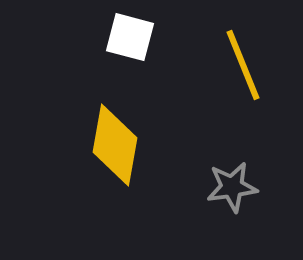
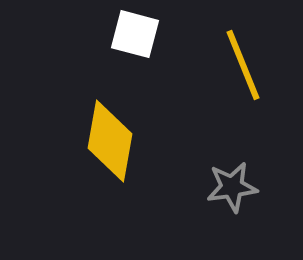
white square: moved 5 px right, 3 px up
yellow diamond: moved 5 px left, 4 px up
